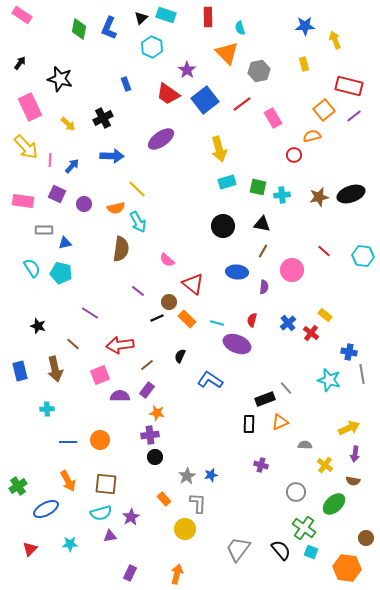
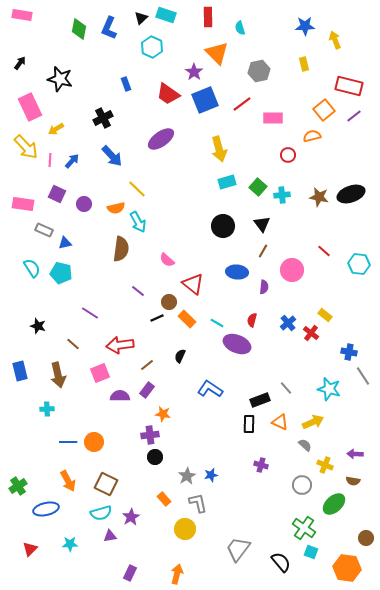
pink rectangle at (22, 15): rotated 24 degrees counterclockwise
orange triangle at (227, 53): moved 10 px left
purple star at (187, 70): moved 7 px right, 2 px down
blue square at (205, 100): rotated 16 degrees clockwise
pink rectangle at (273, 118): rotated 60 degrees counterclockwise
yellow arrow at (68, 124): moved 12 px left, 5 px down; rotated 105 degrees clockwise
red circle at (294, 155): moved 6 px left
blue arrow at (112, 156): rotated 45 degrees clockwise
blue arrow at (72, 166): moved 5 px up
green square at (258, 187): rotated 30 degrees clockwise
brown star at (319, 197): rotated 24 degrees clockwise
pink rectangle at (23, 201): moved 3 px down
black triangle at (262, 224): rotated 42 degrees clockwise
gray rectangle at (44, 230): rotated 24 degrees clockwise
cyan hexagon at (363, 256): moved 4 px left, 8 px down
cyan line at (217, 323): rotated 16 degrees clockwise
brown arrow at (55, 369): moved 3 px right, 6 px down
gray line at (362, 374): moved 1 px right, 2 px down; rotated 24 degrees counterclockwise
pink square at (100, 375): moved 2 px up
blue L-shape at (210, 380): moved 9 px down
cyan star at (329, 380): moved 9 px down
black rectangle at (265, 399): moved 5 px left, 1 px down
orange star at (157, 413): moved 6 px right, 1 px down
orange triangle at (280, 422): rotated 48 degrees clockwise
yellow arrow at (349, 428): moved 36 px left, 6 px up
orange circle at (100, 440): moved 6 px left, 2 px down
gray semicircle at (305, 445): rotated 40 degrees clockwise
purple arrow at (355, 454): rotated 84 degrees clockwise
yellow cross at (325, 465): rotated 14 degrees counterclockwise
brown square at (106, 484): rotated 20 degrees clockwise
gray circle at (296, 492): moved 6 px right, 7 px up
gray L-shape at (198, 503): rotated 15 degrees counterclockwise
blue ellipse at (46, 509): rotated 15 degrees clockwise
black semicircle at (281, 550): moved 12 px down
